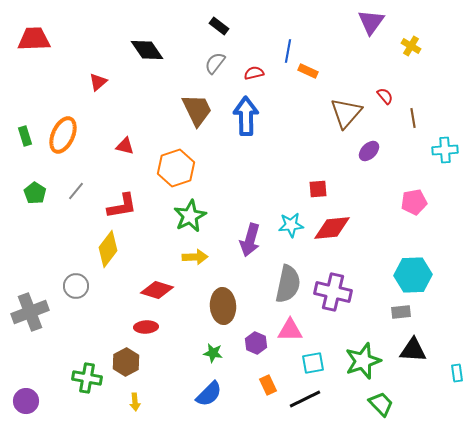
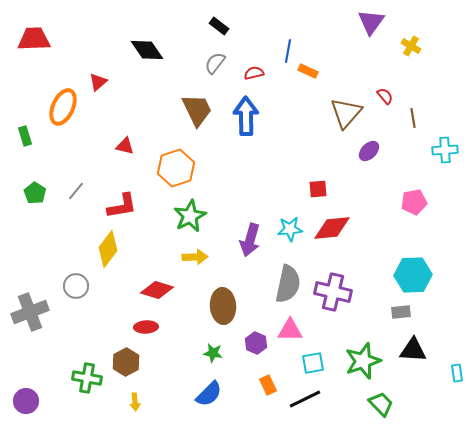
orange ellipse at (63, 135): moved 28 px up
cyan star at (291, 225): moved 1 px left, 4 px down
